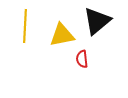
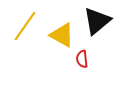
yellow line: rotated 32 degrees clockwise
yellow triangle: rotated 40 degrees clockwise
